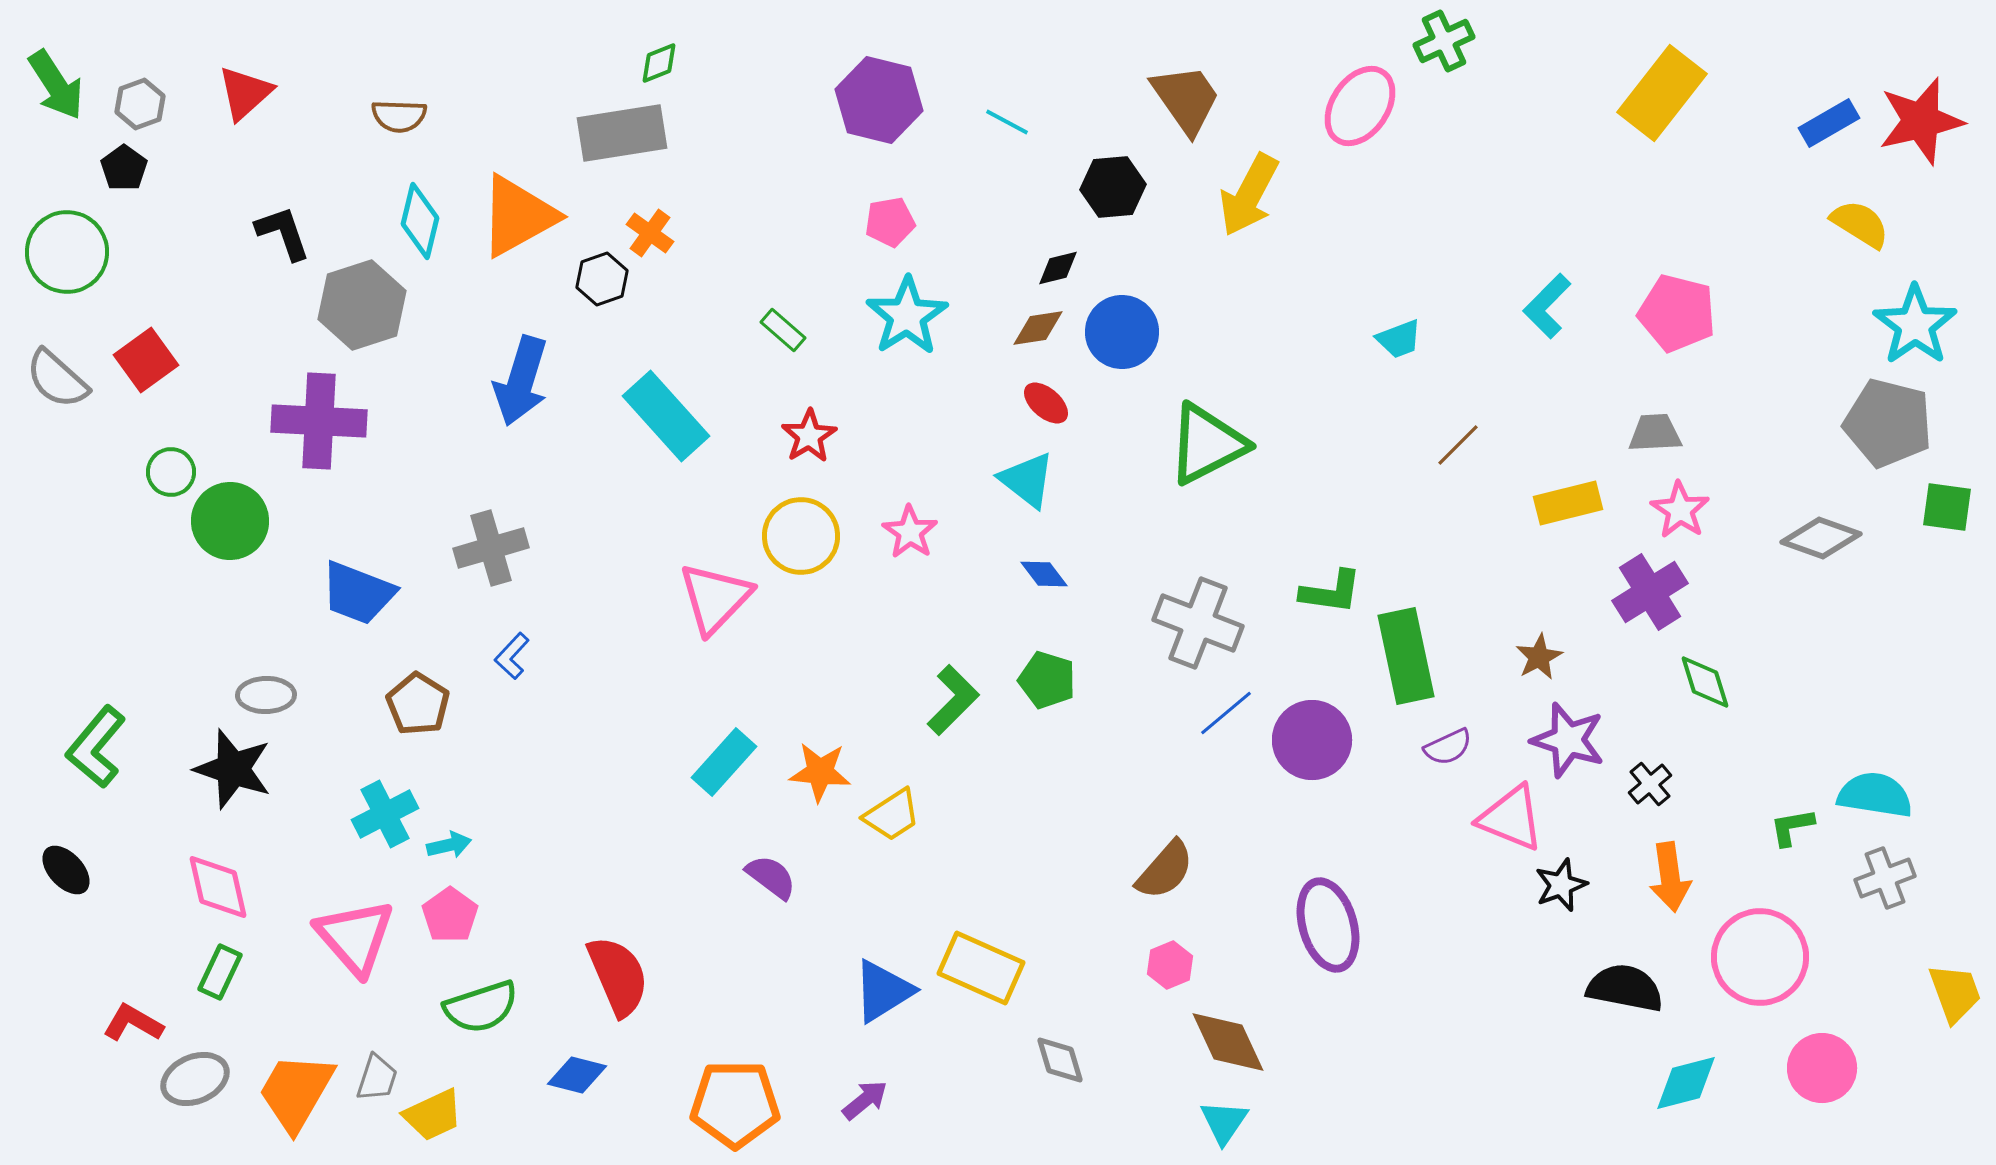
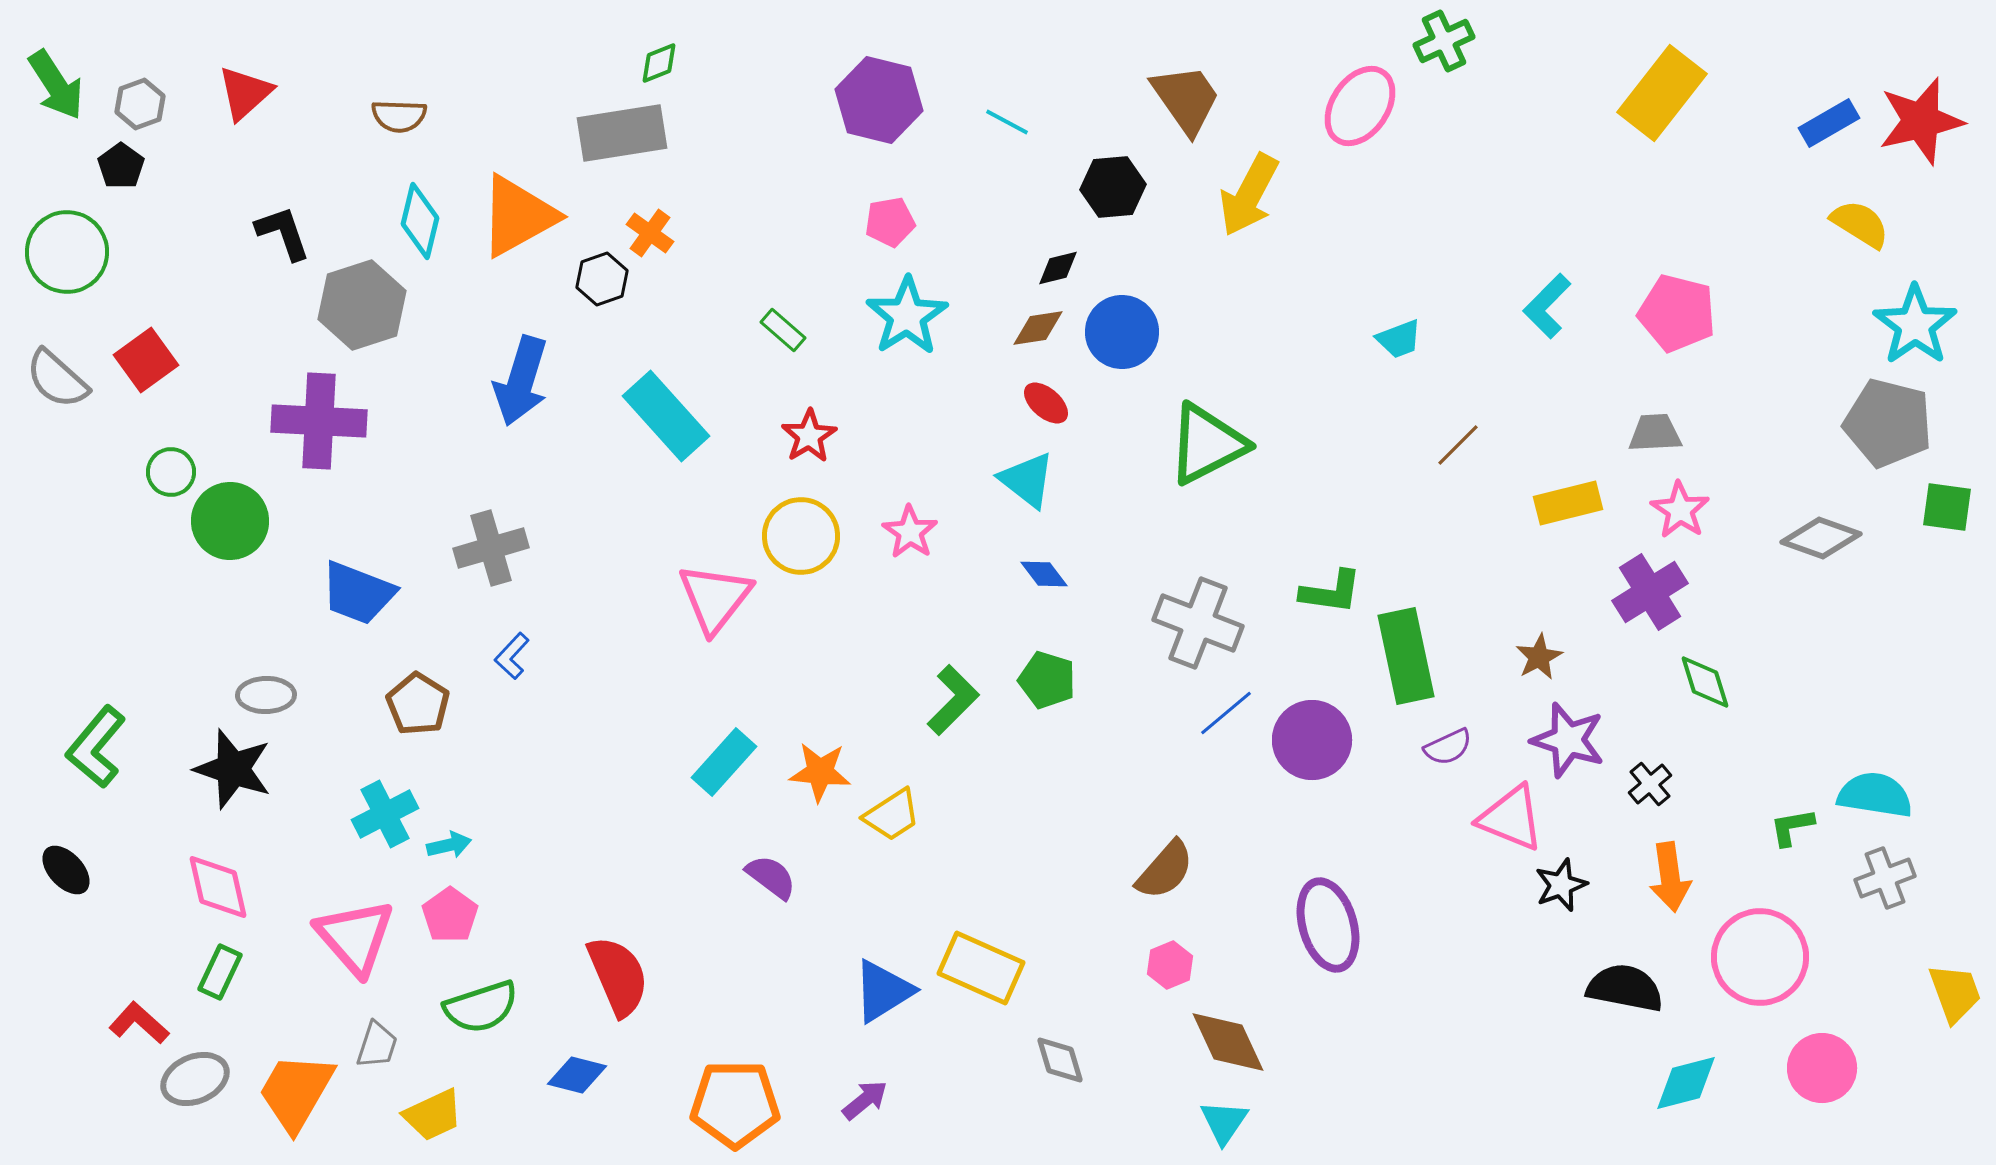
black pentagon at (124, 168): moved 3 px left, 2 px up
pink triangle at (715, 598): rotated 6 degrees counterclockwise
red L-shape at (133, 1023): moved 6 px right; rotated 12 degrees clockwise
gray trapezoid at (377, 1078): moved 33 px up
